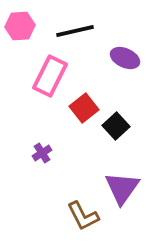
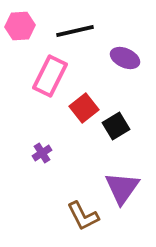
black square: rotated 12 degrees clockwise
